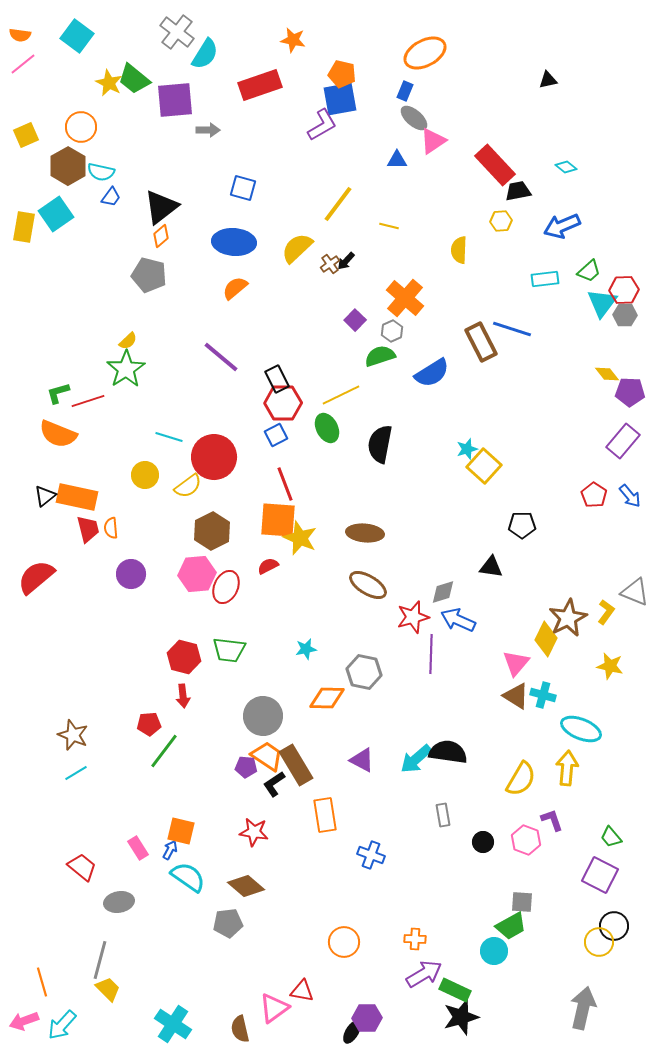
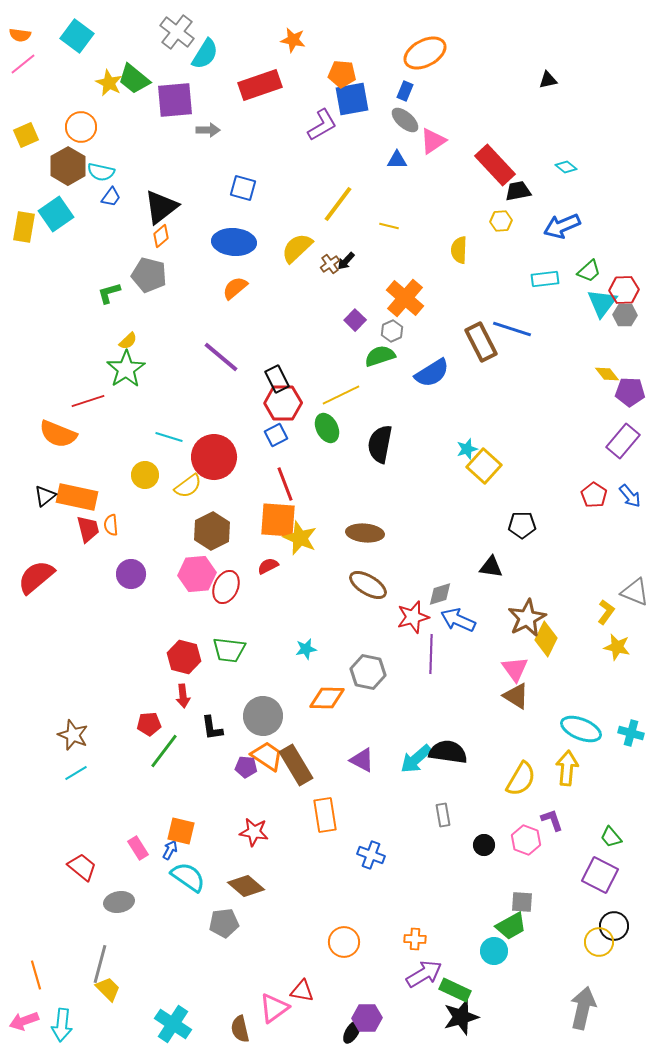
orange pentagon at (342, 74): rotated 8 degrees counterclockwise
blue square at (340, 99): moved 12 px right
gray ellipse at (414, 118): moved 9 px left, 2 px down
green L-shape at (58, 393): moved 51 px right, 100 px up
orange semicircle at (111, 528): moved 3 px up
gray diamond at (443, 592): moved 3 px left, 2 px down
brown star at (568, 618): moved 41 px left
pink triangle at (516, 663): moved 1 px left, 6 px down; rotated 16 degrees counterclockwise
yellow star at (610, 666): moved 7 px right, 19 px up
gray hexagon at (364, 672): moved 4 px right
cyan cross at (543, 695): moved 88 px right, 38 px down
black L-shape at (274, 784): moved 62 px left, 56 px up; rotated 64 degrees counterclockwise
black circle at (483, 842): moved 1 px right, 3 px down
gray pentagon at (228, 923): moved 4 px left
gray line at (100, 960): moved 4 px down
orange line at (42, 982): moved 6 px left, 7 px up
cyan arrow at (62, 1025): rotated 36 degrees counterclockwise
